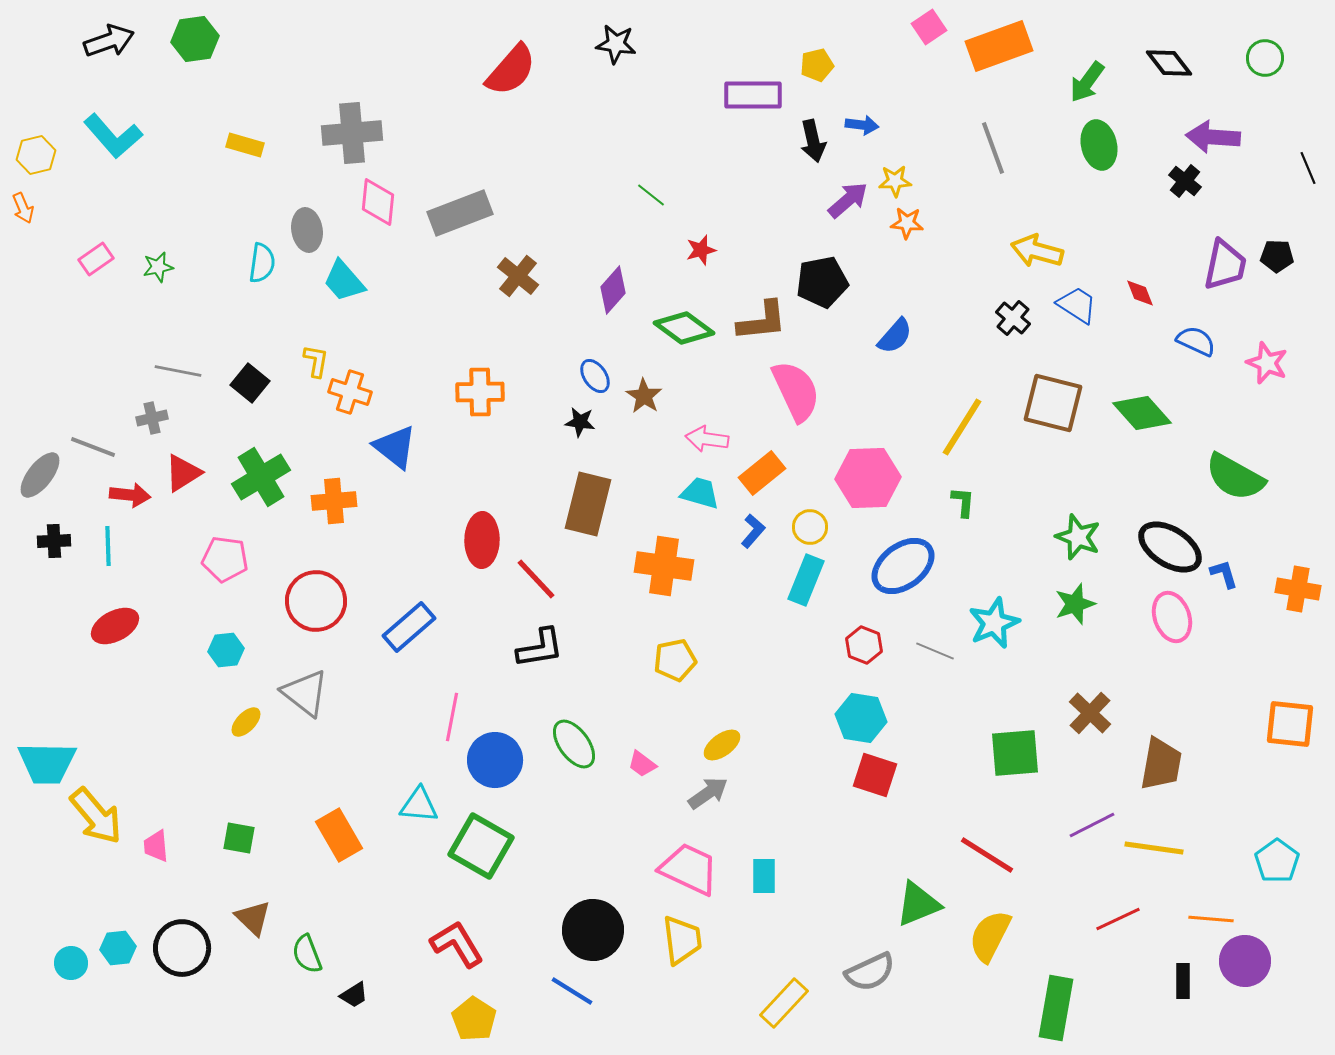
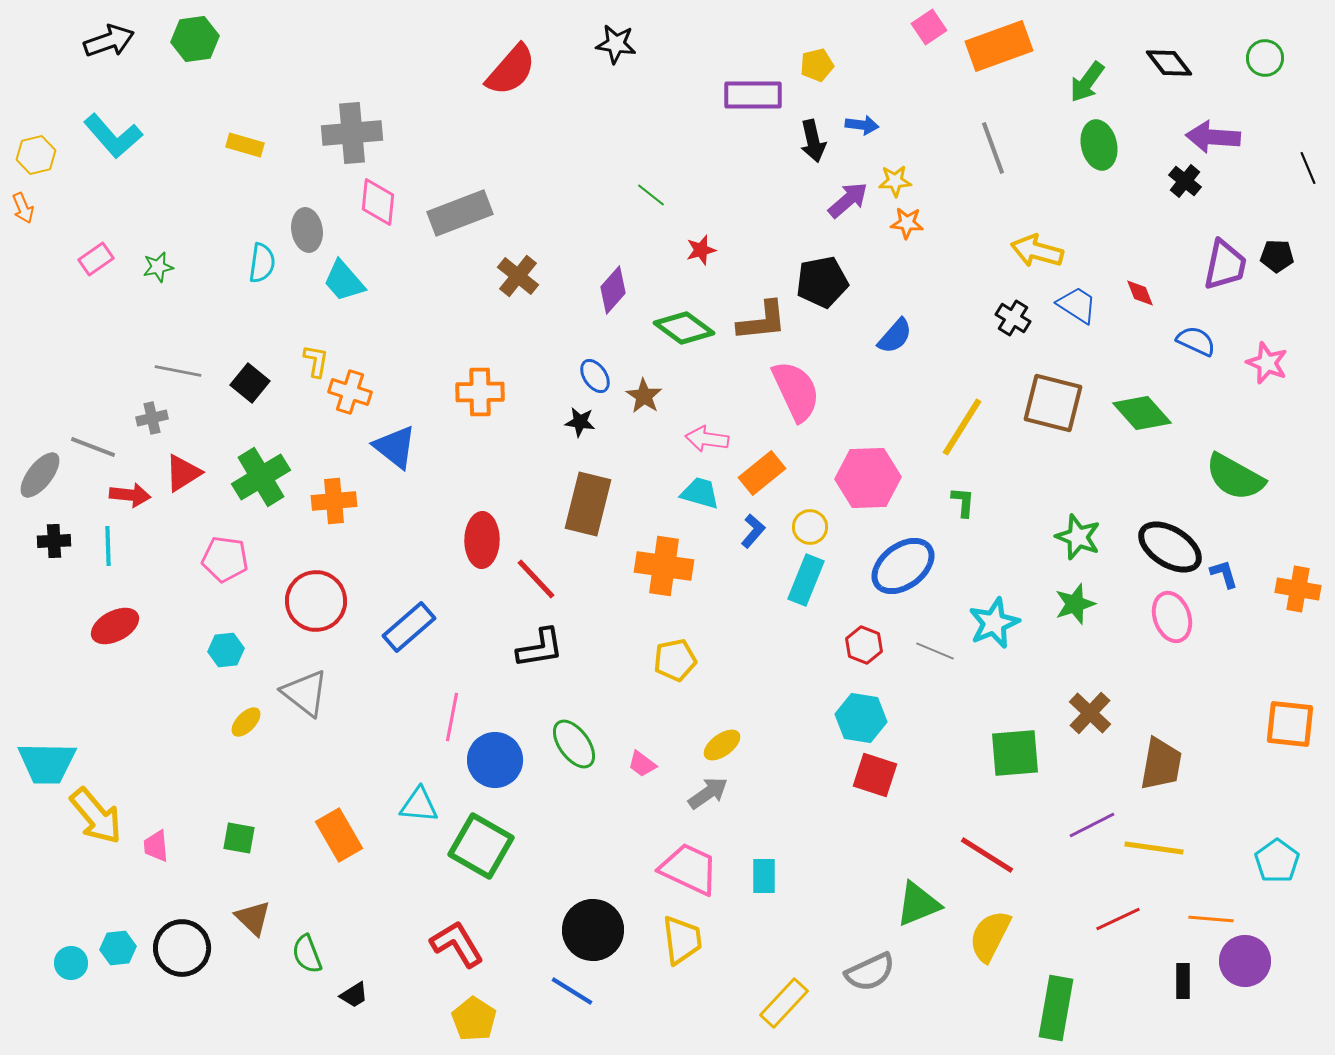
black cross at (1013, 318): rotated 8 degrees counterclockwise
